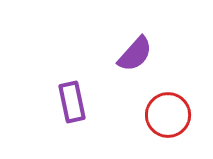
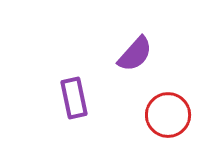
purple rectangle: moved 2 px right, 4 px up
